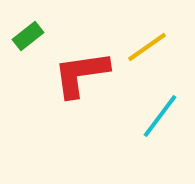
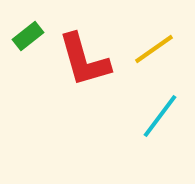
yellow line: moved 7 px right, 2 px down
red L-shape: moved 3 px right, 14 px up; rotated 98 degrees counterclockwise
